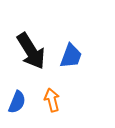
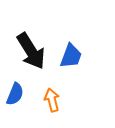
blue semicircle: moved 2 px left, 8 px up
